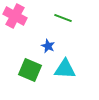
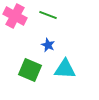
green line: moved 15 px left, 3 px up
blue star: moved 1 px up
